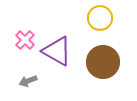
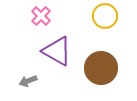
yellow circle: moved 5 px right, 2 px up
pink cross: moved 16 px right, 24 px up
brown circle: moved 2 px left, 6 px down
